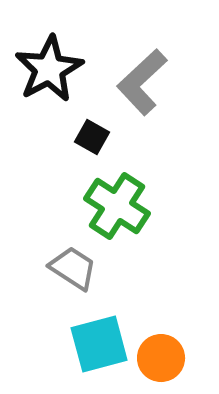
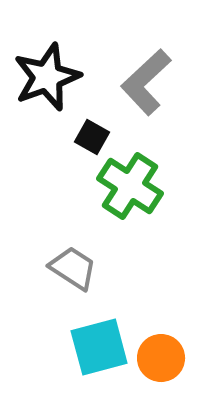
black star: moved 2 px left, 8 px down; rotated 8 degrees clockwise
gray L-shape: moved 4 px right
green cross: moved 13 px right, 20 px up
cyan square: moved 3 px down
